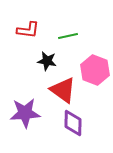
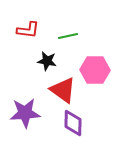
pink hexagon: rotated 20 degrees counterclockwise
